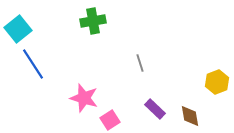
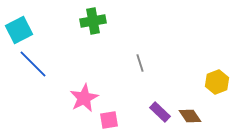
cyan square: moved 1 px right, 1 px down; rotated 12 degrees clockwise
blue line: rotated 12 degrees counterclockwise
pink star: rotated 28 degrees clockwise
purple rectangle: moved 5 px right, 3 px down
brown diamond: rotated 25 degrees counterclockwise
pink square: moved 1 px left; rotated 24 degrees clockwise
